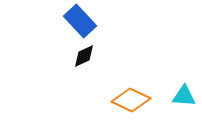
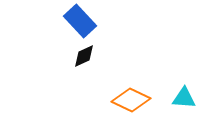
cyan triangle: moved 2 px down
